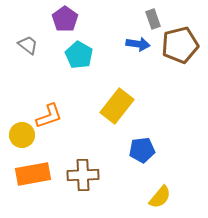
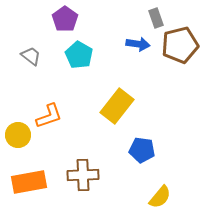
gray rectangle: moved 3 px right, 1 px up
gray trapezoid: moved 3 px right, 11 px down
yellow circle: moved 4 px left
blue pentagon: rotated 15 degrees clockwise
orange rectangle: moved 4 px left, 8 px down
